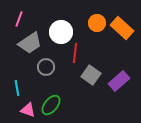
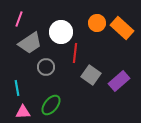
pink triangle: moved 5 px left, 2 px down; rotated 21 degrees counterclockwise
